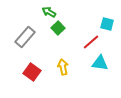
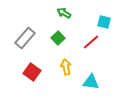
green arrow: moved 15 px right, 1 px down
cyan square: moved 3 px left, 2 px up
green square: moved 10 px down
gray rectangle: moved 1 px down
cyan triangle: moved 9 px left, 19 px down
yellow arrow: moved 3 px right
